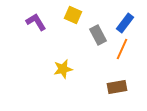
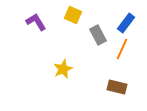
blue rectangle: moved 1 px right
yellow star: rotated 12 degrees counterclockwise
brown rectangle: rotated 24 degrees clockwise
